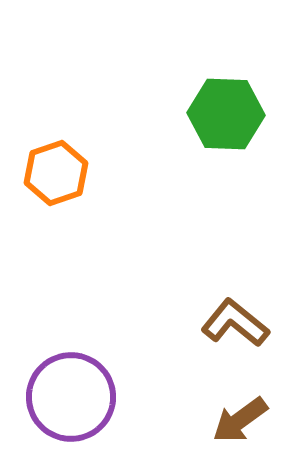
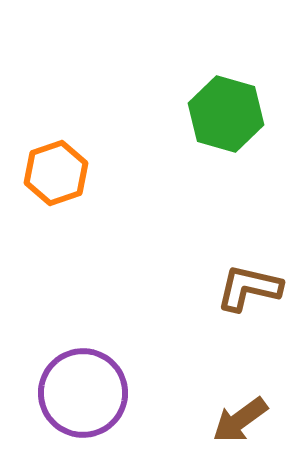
green hexagon: rotated 14 degrees clockwise
brown L-shape: moved 14 px right, 35 px up; rotated 26 degrees counterclockwise
purple circle: moved 12 px right, 4 px up
